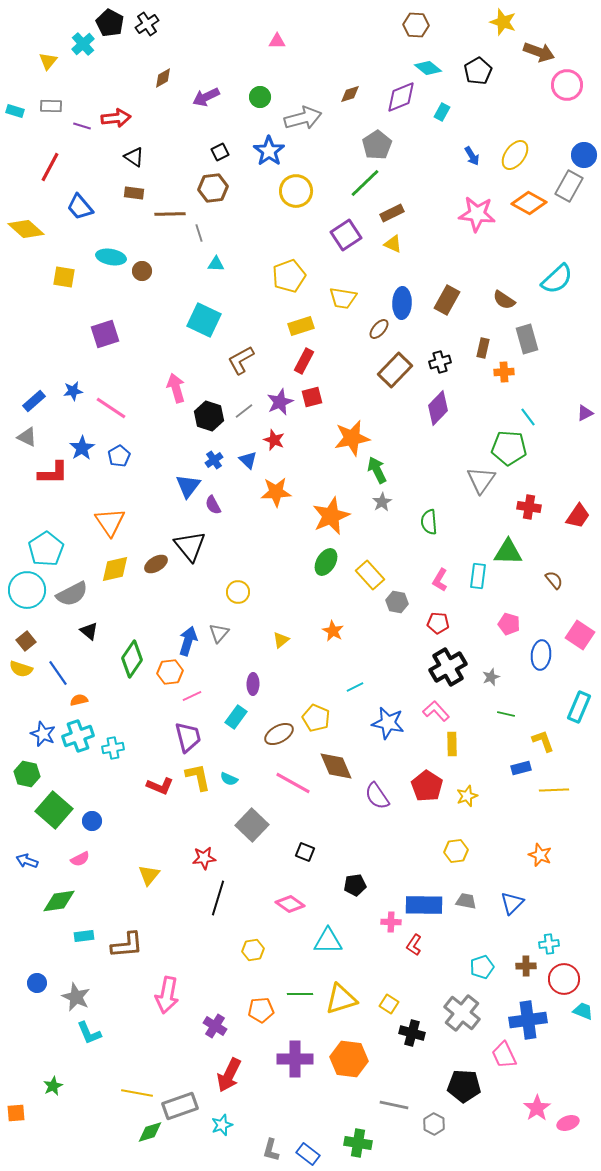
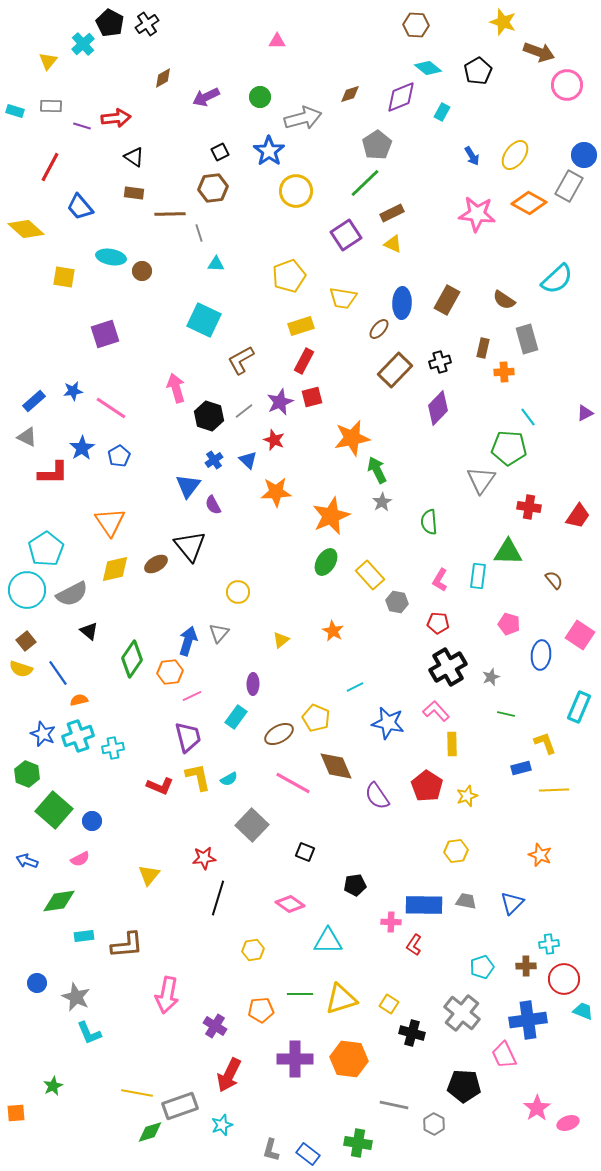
yellow L-shape at (543, 741): moved 2 px right, 2 px down
green hexagon at (27, 774): rotated 10 degrees clockwise
cyan semicircle at (229, 779): rotated 54 degrees counterclockwise
